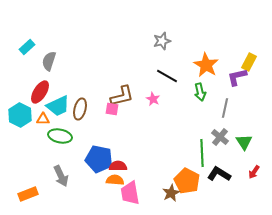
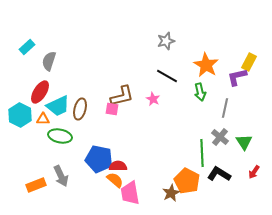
gray star: moved 4 px right
orange semicircle: rotated 36 degrees clockwise
orange rectangle: moved 8 px right, 9 px up
